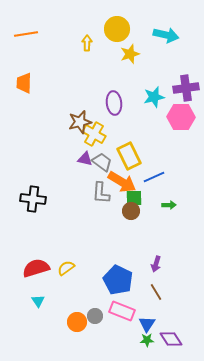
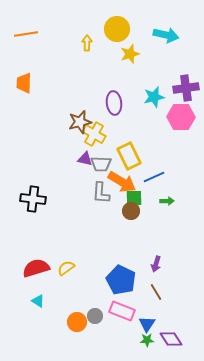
gray trapezoid: moved 1 px left, 2 px down; rotated 145 degrees clockwise
green arrow: moved 2 px left, 4 px up
blue pentagon: moved 3 px right
cyan triangle: rotated 24 degrees counterclockwise
